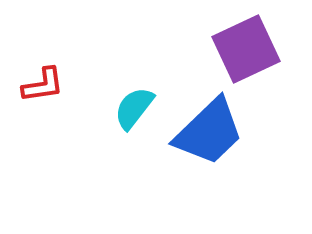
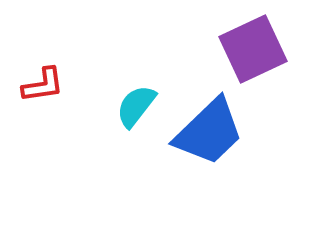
purple square: moved 7 px right
cyan semicircle: moved 2 px right, 2 px up
